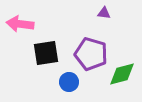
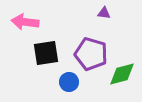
pink arrow: moved 5 px right, 2 px up
